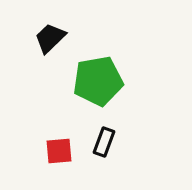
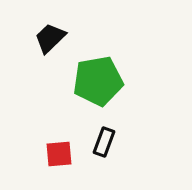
red square: moved 3 px down
